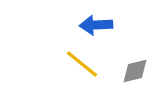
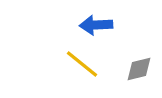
gray diamond: moved 4 px right, 2 px up
